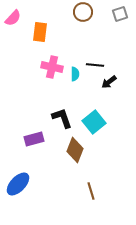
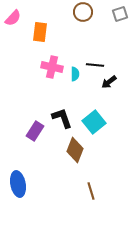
purple rectangle: moved 1 px right, 8 px up; rotated 42 degrees counterclockwise
blue ellipse: rotated 55 degrees counterclockwise
